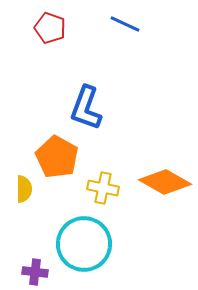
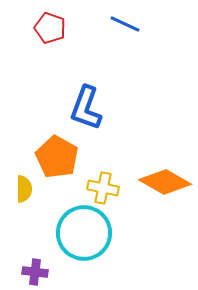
cyan circle: moved 11 px up
